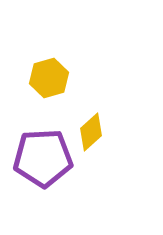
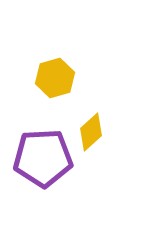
yellow hexagon: moved 6 px right
